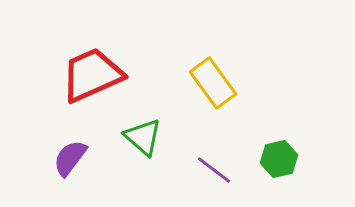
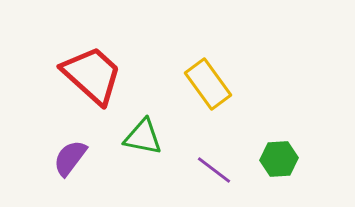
red trapezoid: rotated 66 degrees clockwise
yellow rectangle: moved 5 px left, 1 px down
green triangle: rotated 30 degrees counterclockwise
green hexagon: rotated 9 degrees clockwise
